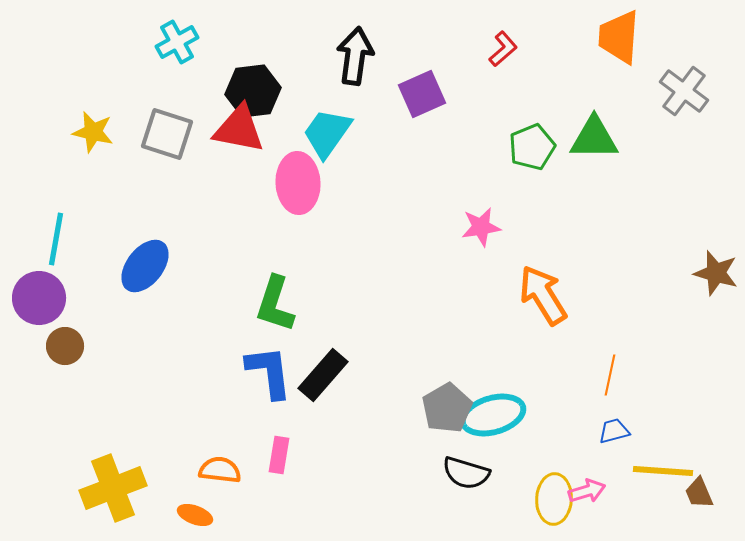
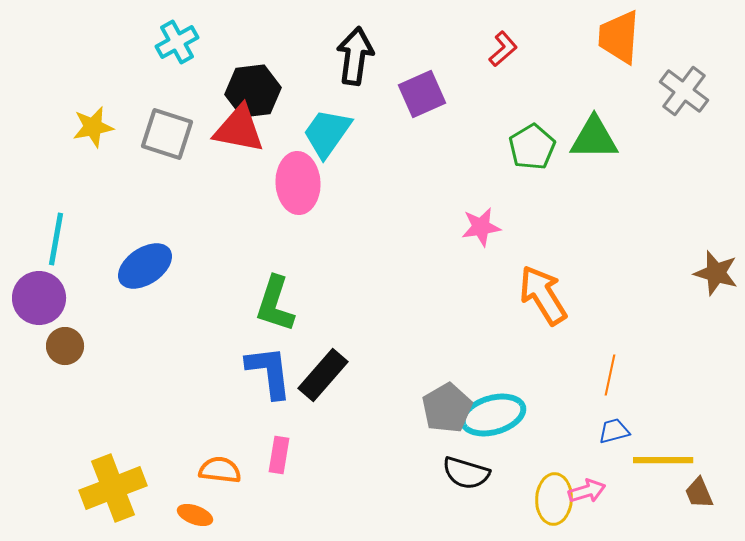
yellow star: moved 5 px up; rotated 24 degrees counterclockwise
green pentagon: rotated 9 degrees counterclockwise
blue ellipse: rotated 18 degrees clockwise
yellow line: moved 11 px up; rotated 4 degrees counterclockwise
